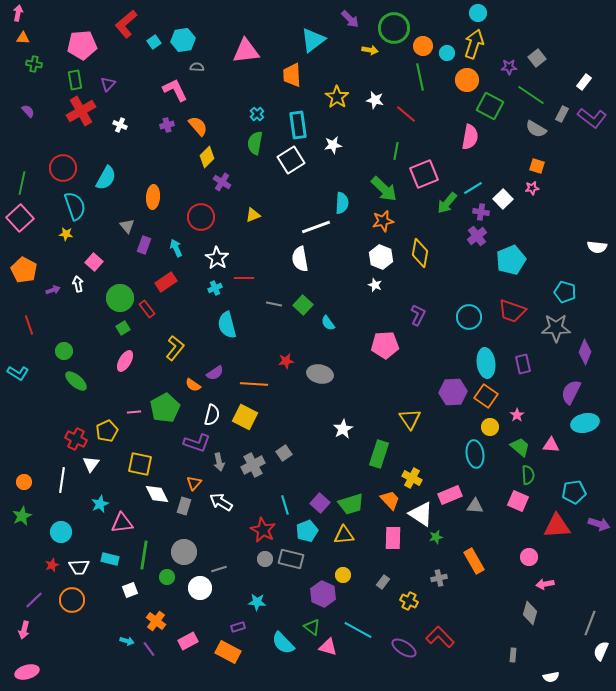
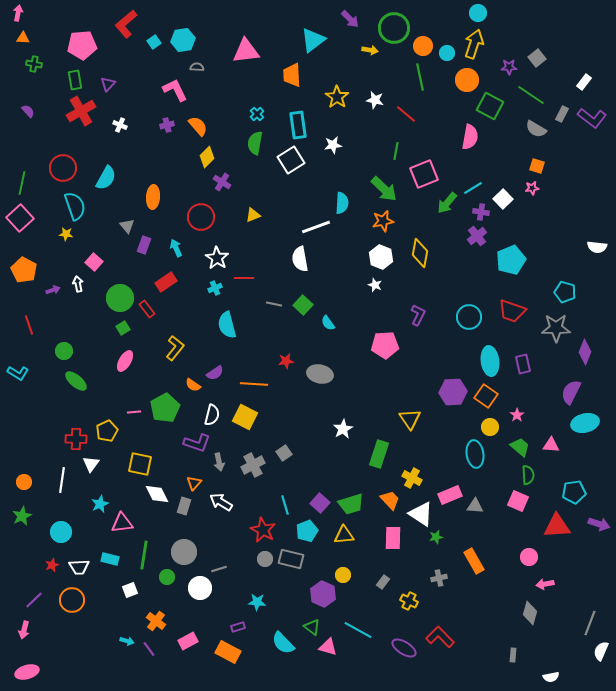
cyan ellipse at (486, 363): moved 4 px right, 2 px up
red cross at (76, 439): rotated 25 degrees counterclockwise
